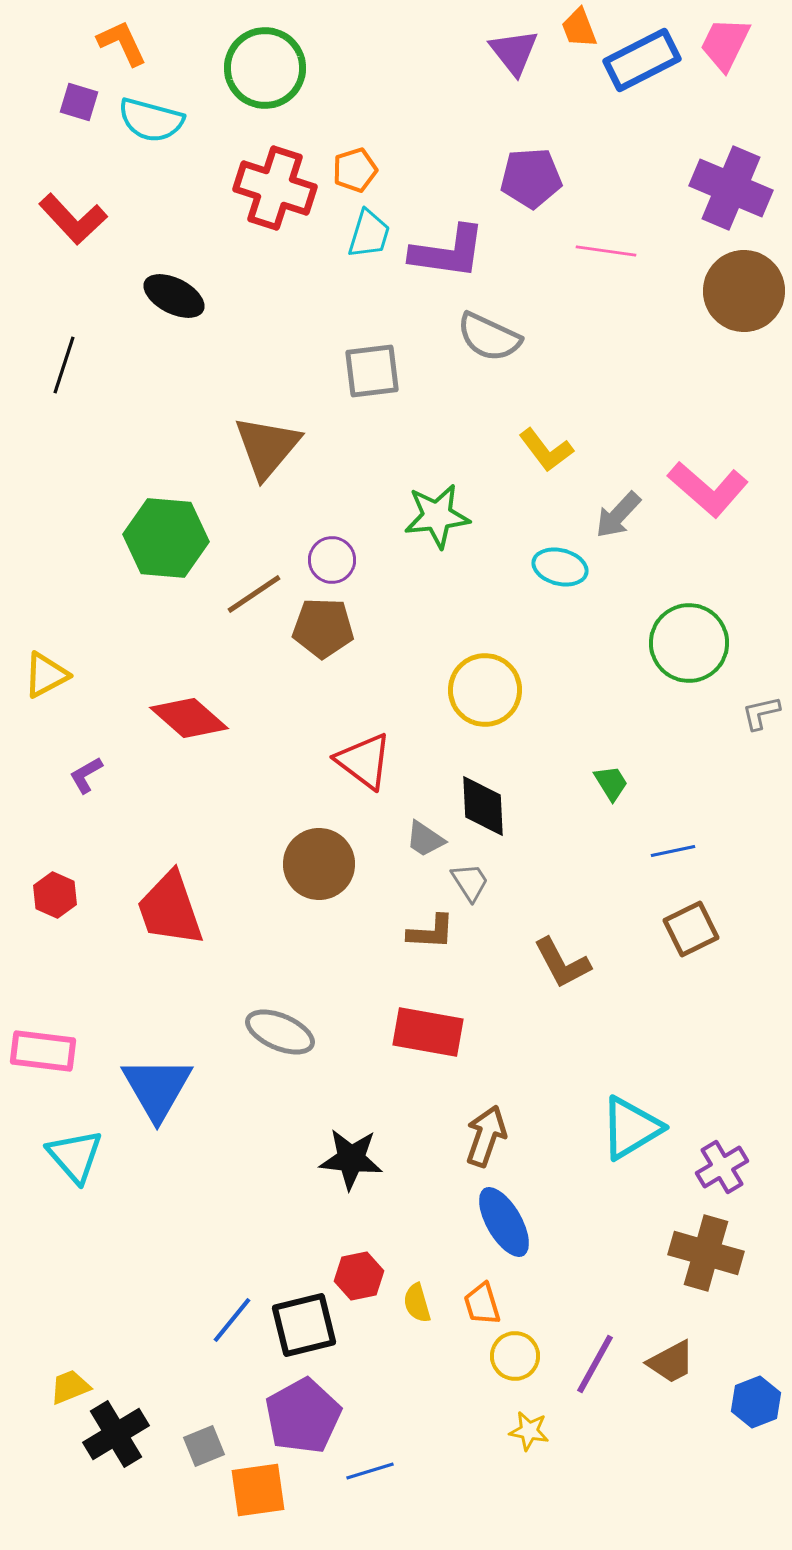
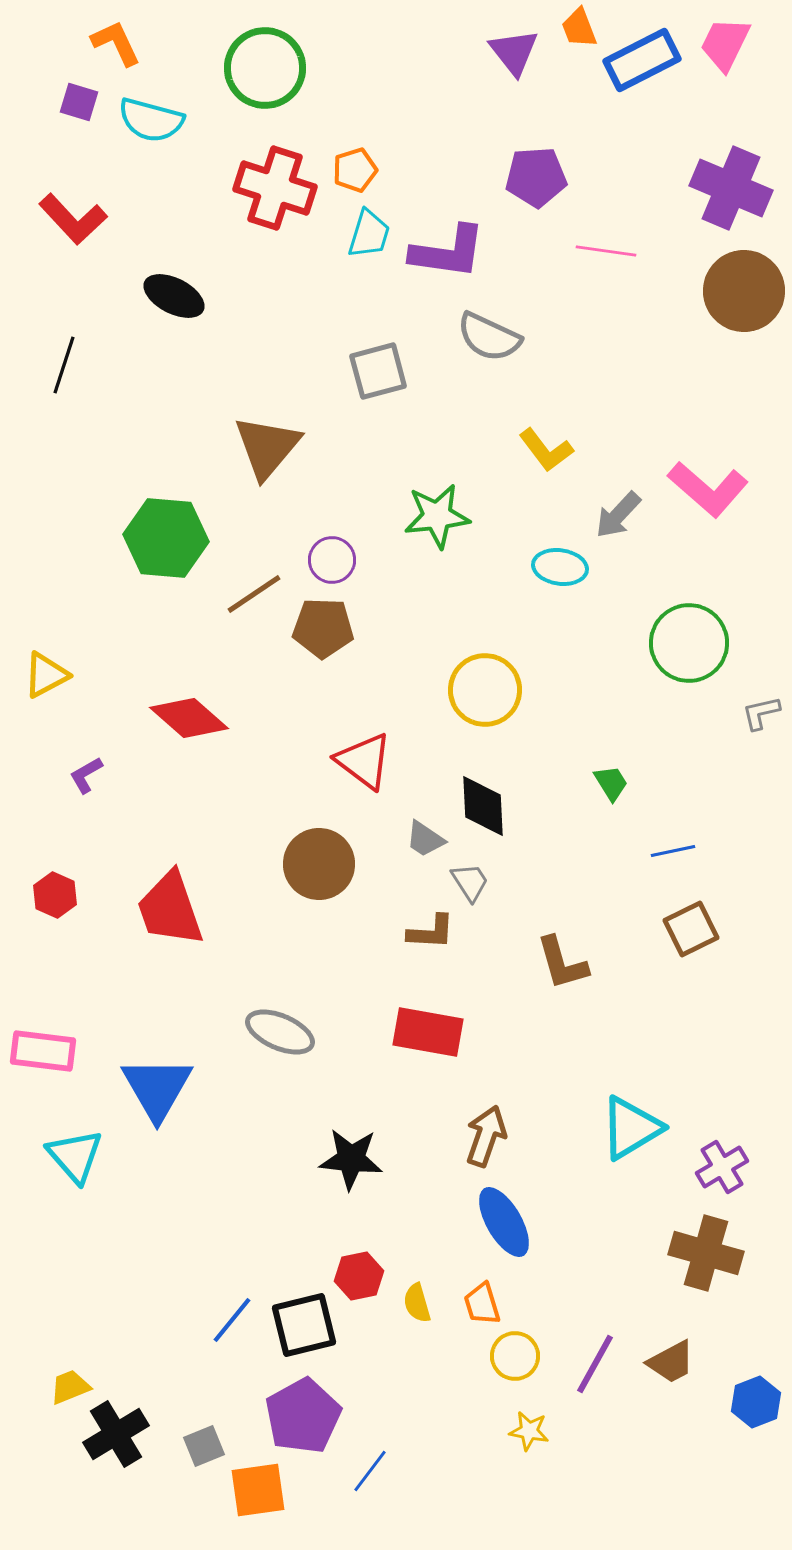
orange L-shape at (122, 43): moved 6 px left
purple pentagon at (531, 178): moved 5 px right, 1 px up
gray square at (372, 371): moved 6 px right; rotated 8 degrees counterclockwise
cyan ellipse at (560, 567): rotated 6 degrees counterclockwise
brown L-shape at (562, 963): rotated 12 degrees clockwise
blue line at (370, 1471): rotated 36 degrees counterclockwise
